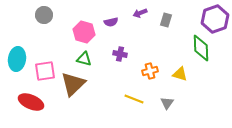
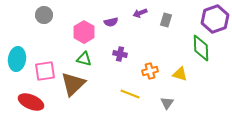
pink hexagon: rotated 15 degrees clockwise
yellow line: moved 4 px left, 5 px up
